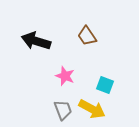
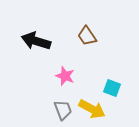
cyan square: moved 7 px right, 3 px down
